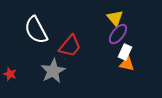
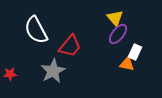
white rectangle: moved 10 px right
red star: rotated 24 degrees counterclockwise
